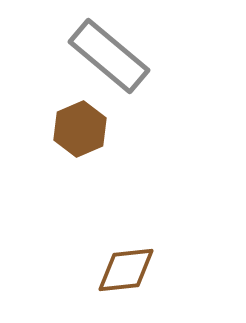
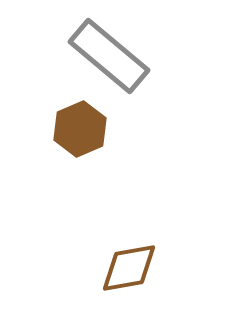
brown diamond: moved 3 px right, 2 px up; rotated 4 degrees counterclockwise
